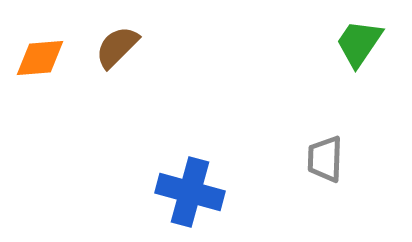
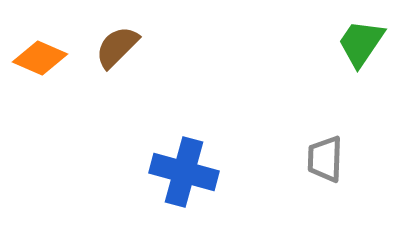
green trapezoid: moved 2 px right
orange diamond: rotated 28 degrees clockwise
blue cross: moved 6 px left, 20 px up
